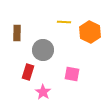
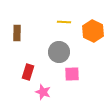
orange hexagon: moved 3 px right, 1 px up
gray circle: moved 16 px right, 2 px down
pink square: rotated 14 degrees counterclockwise
pink star: rotated 14 degrees counterclockwise
